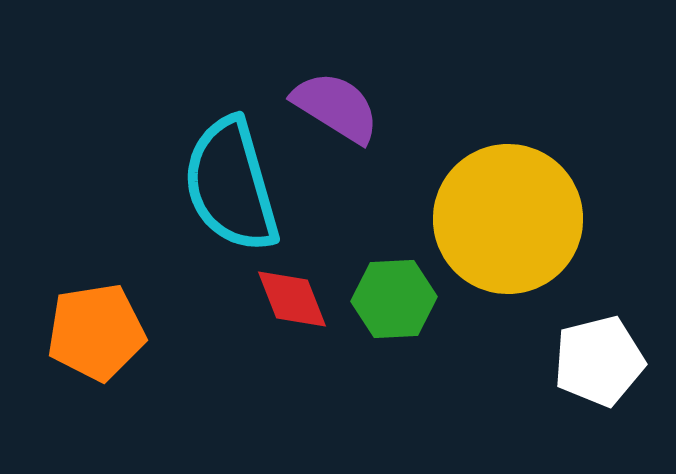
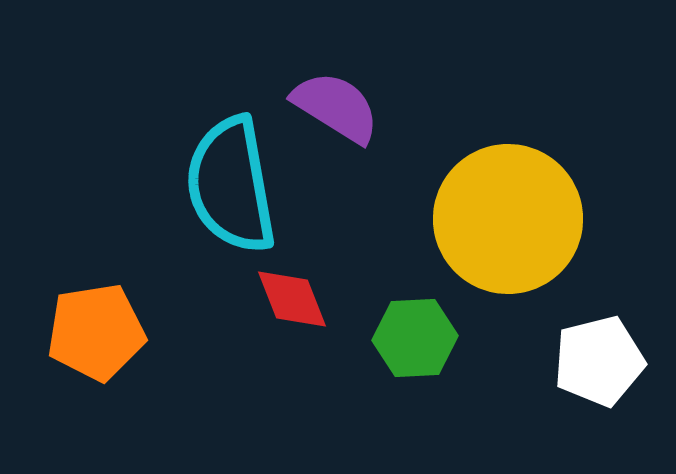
cyan semicircle: rotated 6 degrees clockwise
green hexagon: moved 21 px right, 39 px down
